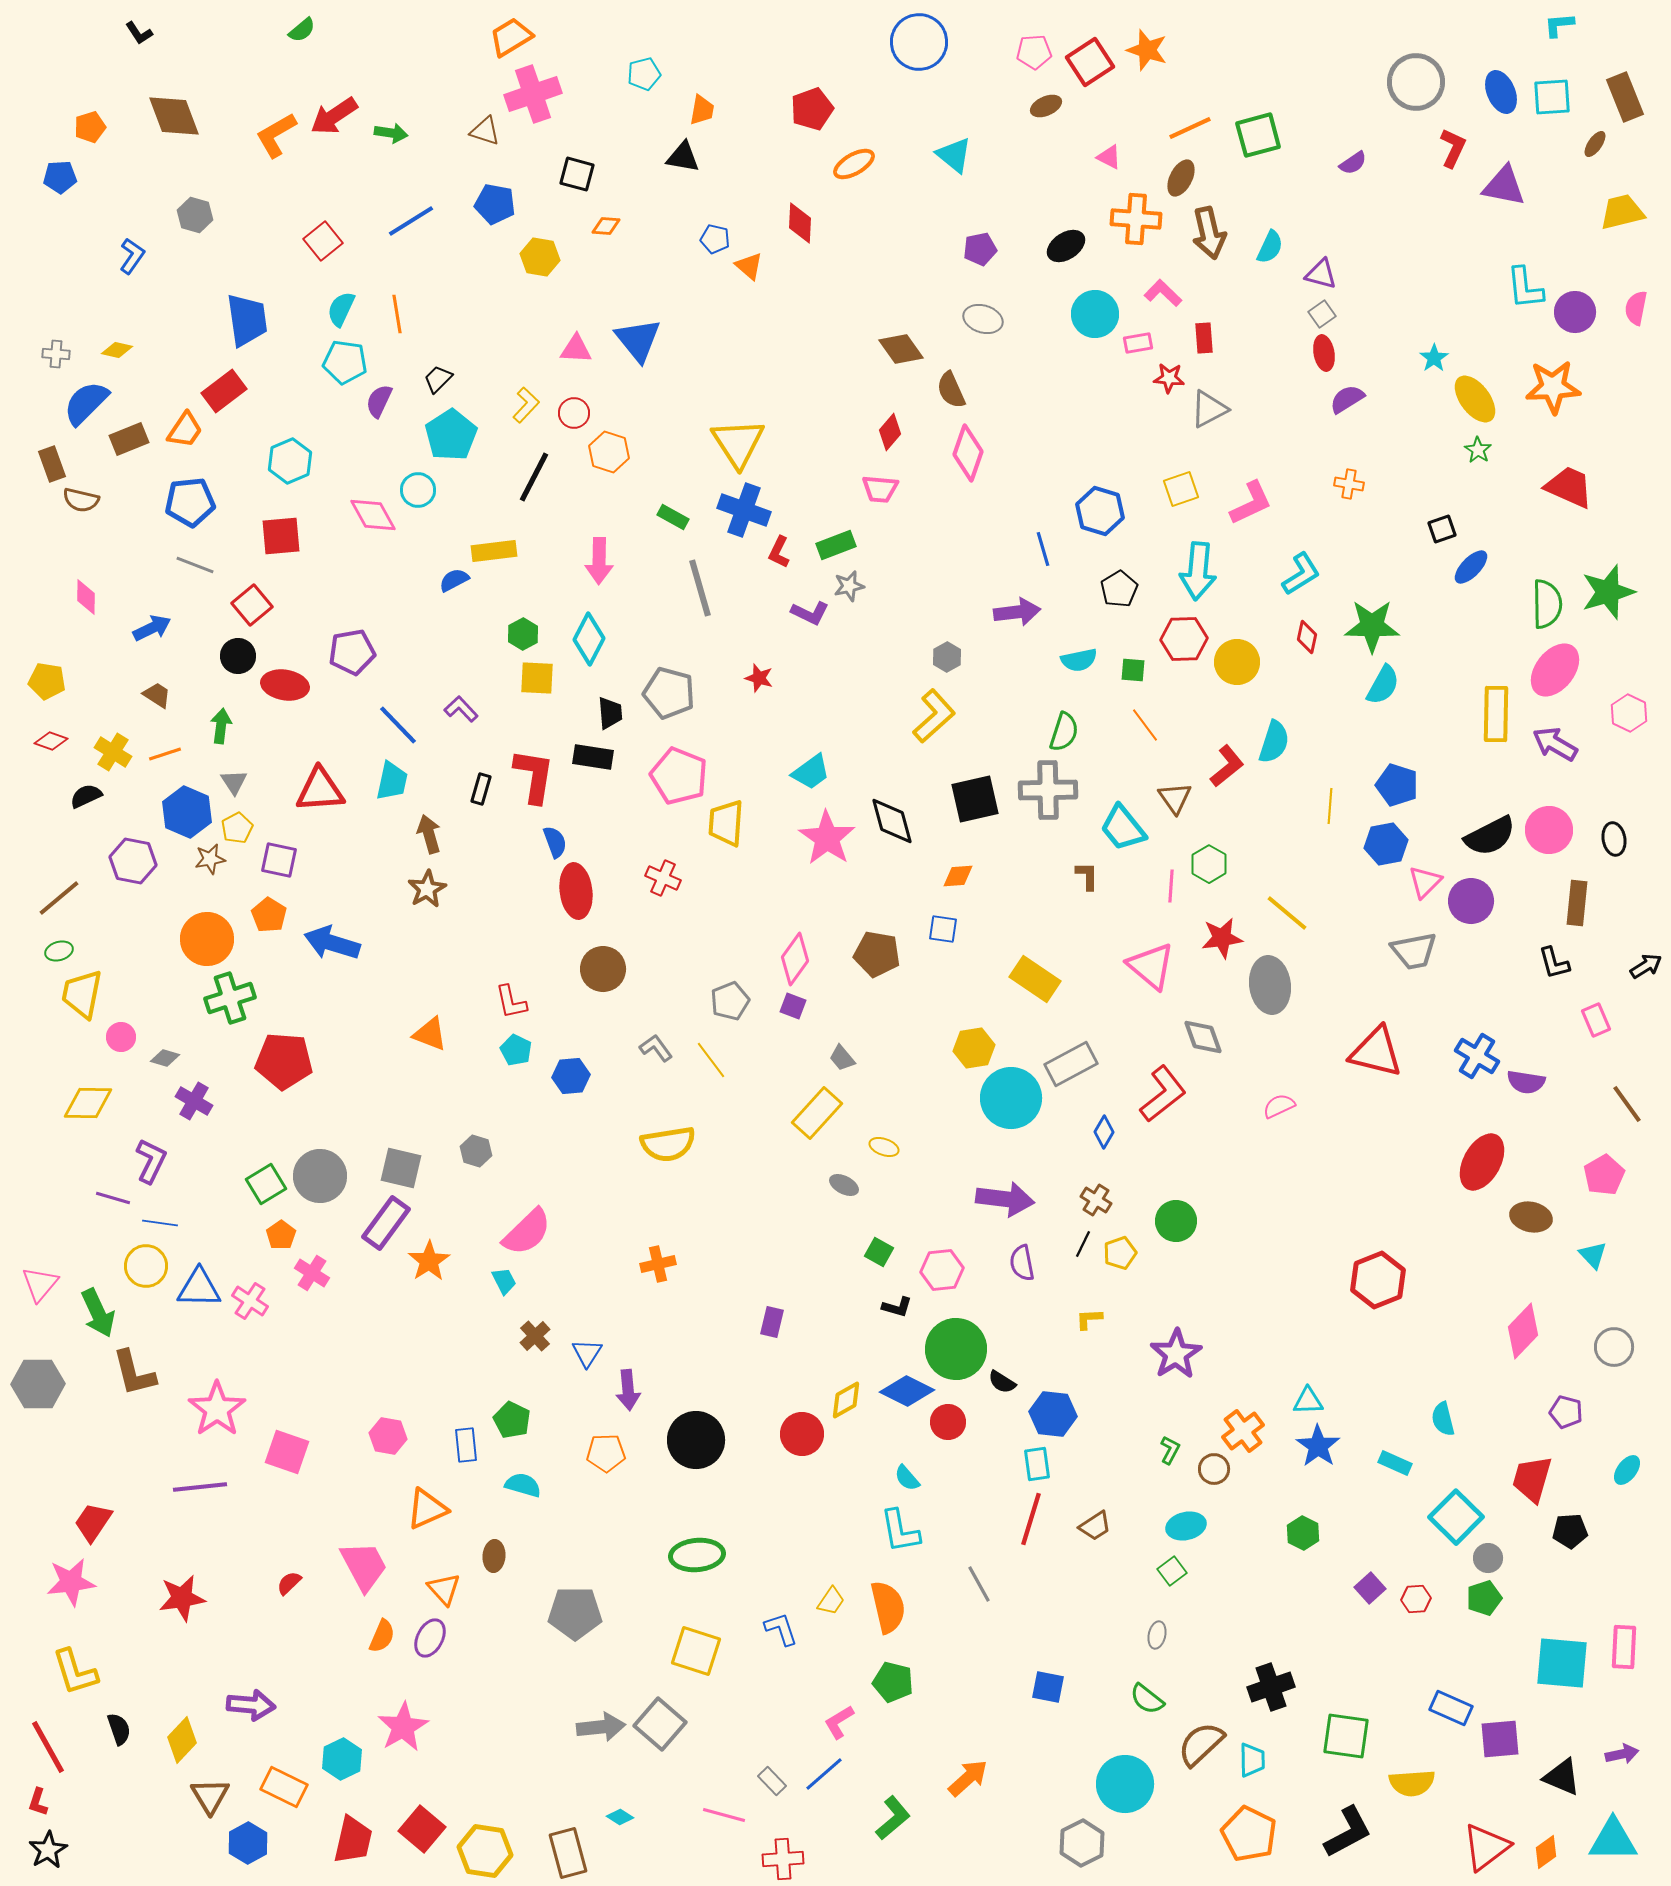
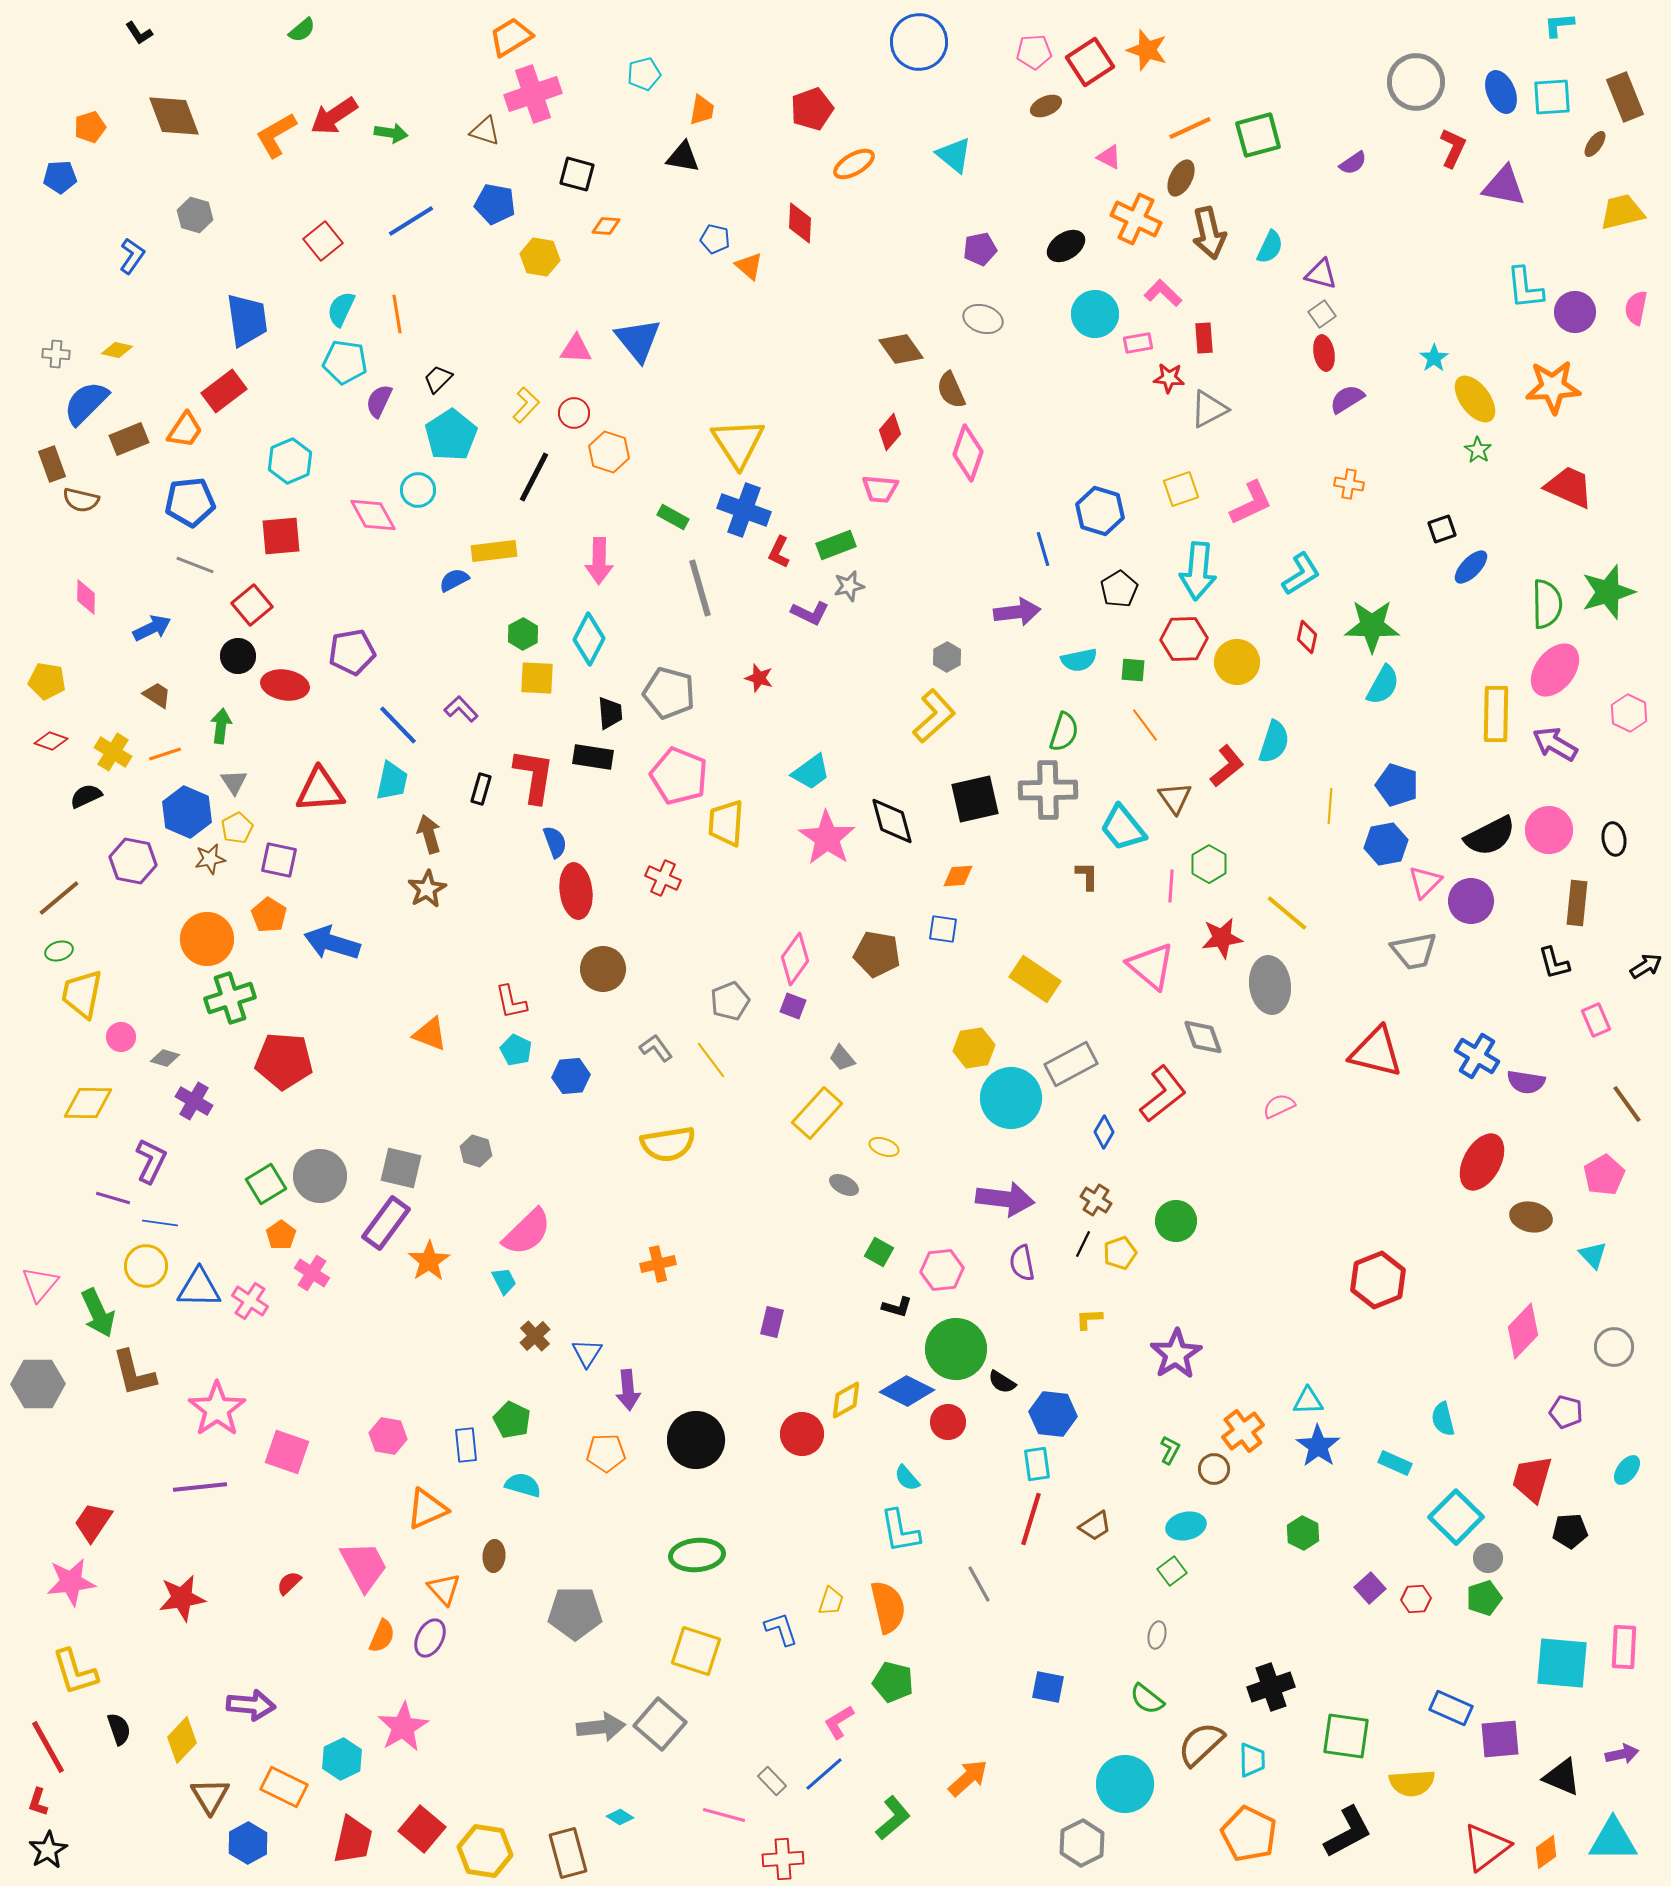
orange cross at (1136, 219): rotated 21 degrees clockwise
yellow trapezoid at (831, 1601): rotated 16 degrees counterclockwise
